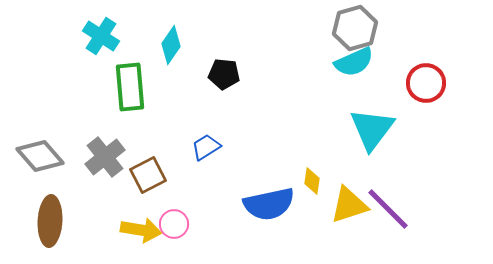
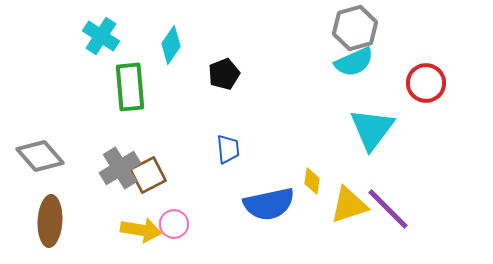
black pentagon: rotated 28 degrees counterclockwise
blue trapezoid: moved 22 px right, 2 px down; rotated 116 degrees clockwise
gray cross: moved 15 px right, 11 px down; rotated 6 degrees clockwise
